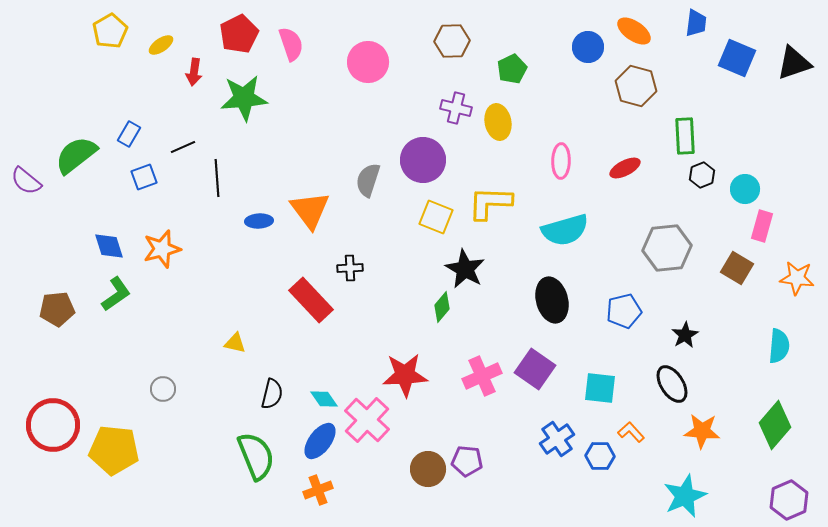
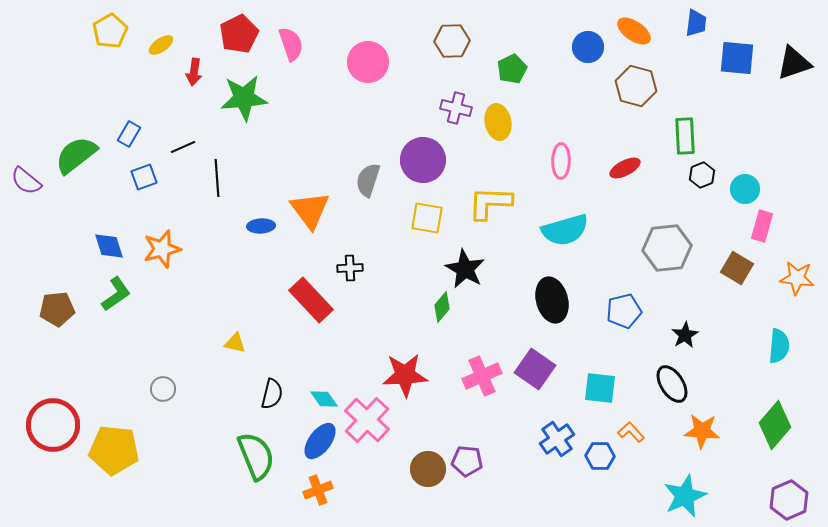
blue square at (737, 58): rotated 18 degrees counterclockwise
yellow square at (436, 217): moved 9 px left, 1 px down; rotated 12 degrees counterclockwise
blue ellipse at (259, 221): moved 2 px right, 5 px down
